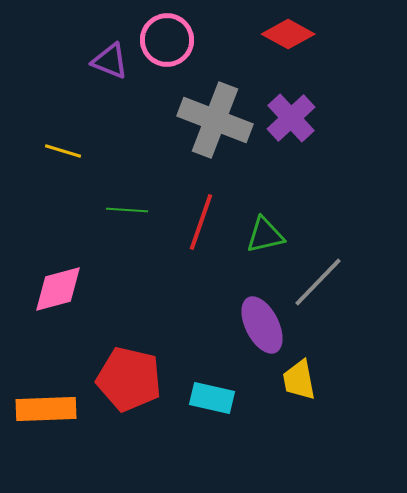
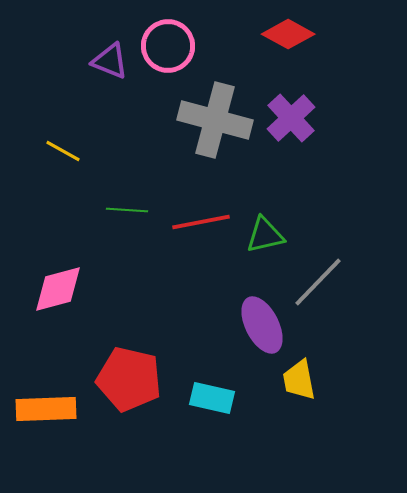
pink circle: moved 1 px right, 6 px down
gray cross: rotated 6 degrees counterclockwise
yellow line: rotated 12 degrees clockwise
red line: rotated 60 degrees clockwise
